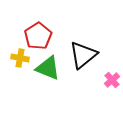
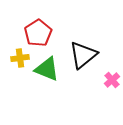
red pentagon: moved 3 px up
yellow cross: rotated 18 degrees counterclockwise
green triangle: moved 1 px left, 1 px down
